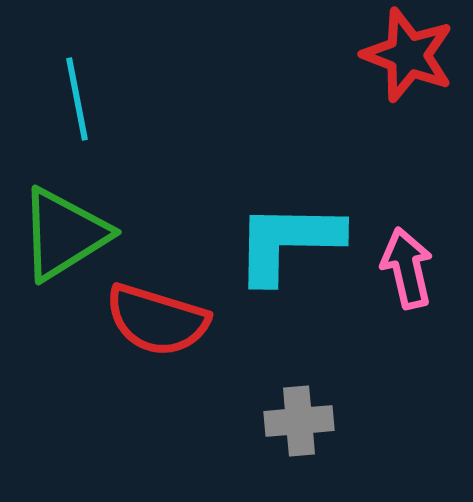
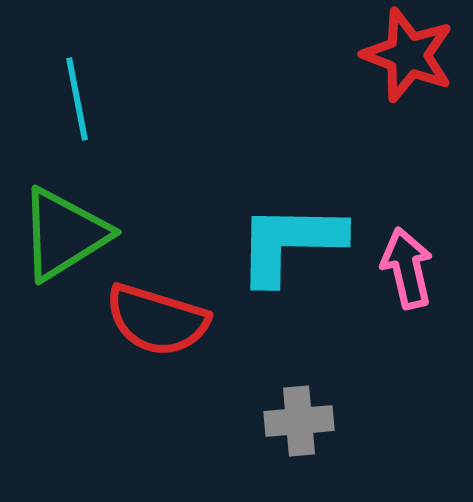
cyan L-shape: moved 2 px right, 1 px down
